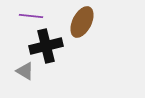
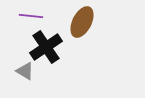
black cross: moved 1 px down; rotated 20 degrees counterclockwise
